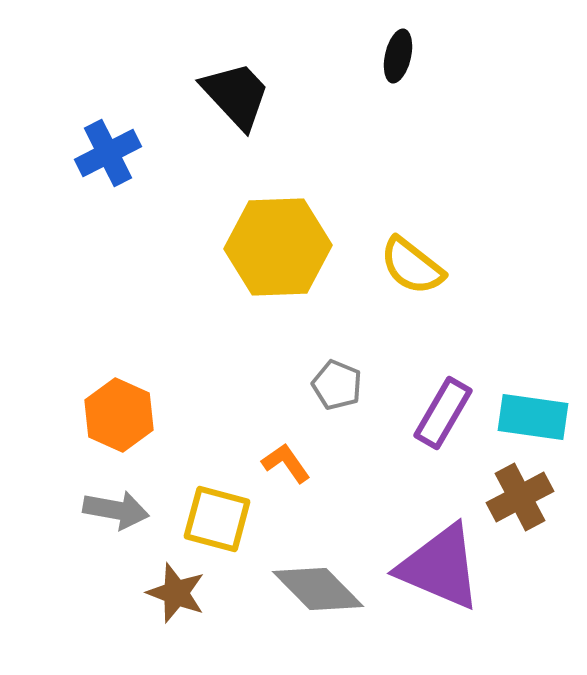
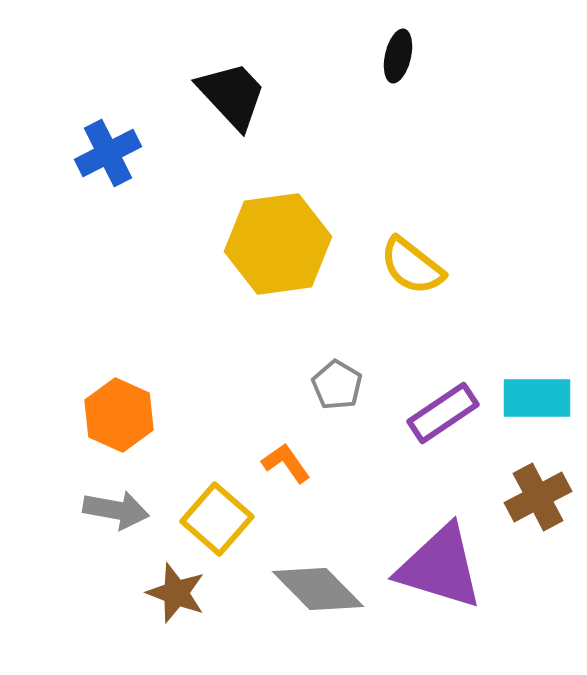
black trapezoid: moved 4 px left
yellow hexagon: moved 3 px up; rotated 6 degrees counterclockwise
gray pentagon: rotated 9 degrees clockwise
purple rectangle: rotated 26 degrees clockwise
cyan rectangle: moved 4 px right, 19 px up; rotated 8 degrees counterclockwise
brown cross: moved 18 px right
yellow square: rotated 26 degrees clockwise
purple triangle: rotated 6 degrees counterclockwise
